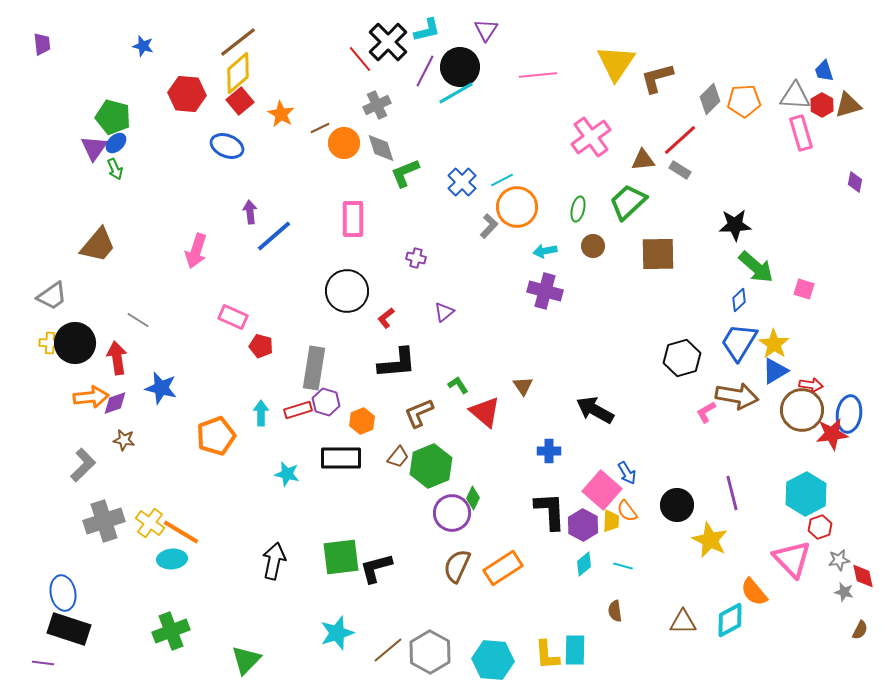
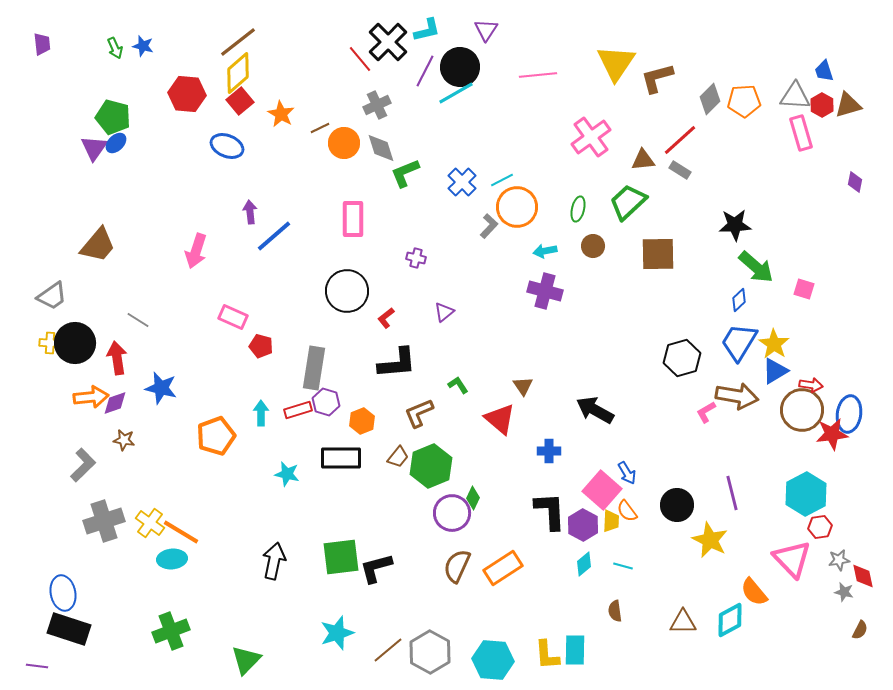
green arrow at (115, 169): moved 121 px up
red triangle at (485, 412): moved 15 px right, 7 px down
red hexagon at (820, 527): rotated 10 degrees clockwise
purple line at (43, 663): moved 6 px left, 3 px down
